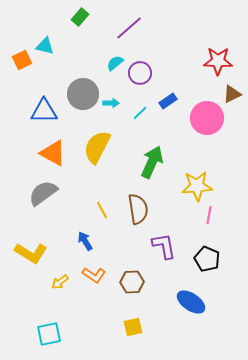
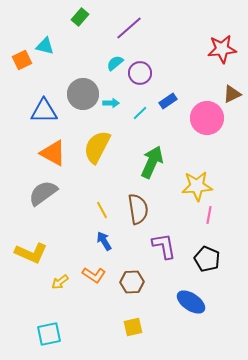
red star: moved 4 px right, 12 px up; rotated 8 degrees counterclockwise
blue arrow: moved 19 px right
yellow L-shape: rotated 8 degrees counterclockwise
